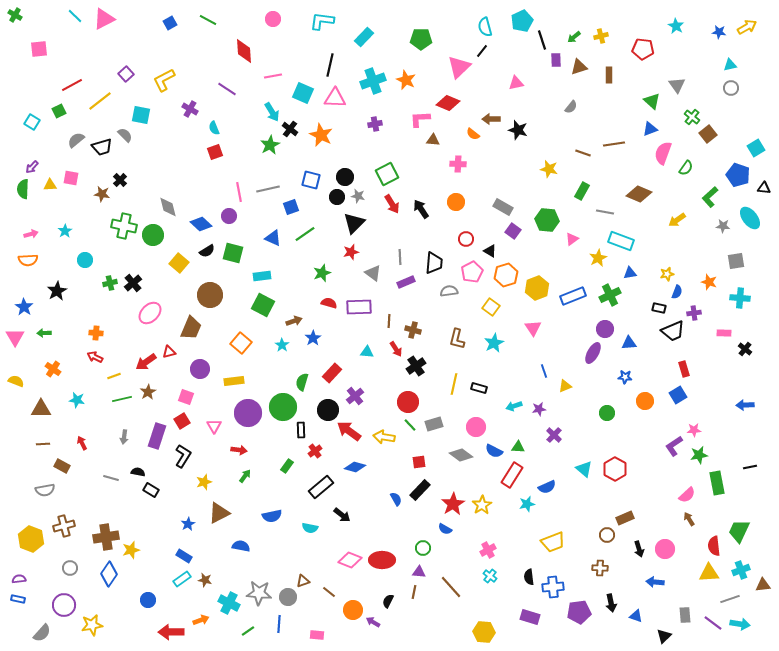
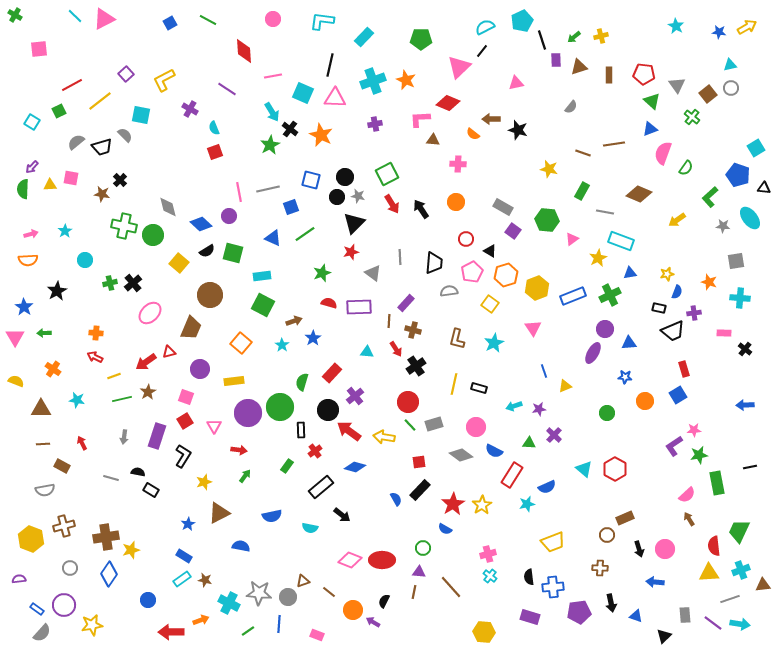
cyan semicircle at (485, 27): rotated 78 degrees clockwise
red pentagon at (643, 49): moved 1 px right, 25 px down
brown square at (708, 134): moved 40 px up
gray semicircle at (76, 140): moved 2 px down
purple rectangle at (406, 282): moved 21 px down; rotated 24 degrees counterclockwise
yellow square at (491, 307): moved 1 px left, 3 px up
green circle at (283, 407): moved 3 px left
red square at (182, 421): moved 3 px right
green triangle at (518, 447): moved 11 px right, 4 px up
pink cross at (488, 550): moved 4 px down; rotated 14 degrees clockwise
blue rectangle at (18, 599): moved 19 px right, 10 px down; rotated 24 degrees clockwise
black semicircle at (388, 601): moved 4 px left
pink rectangle at (317, 635): rotated 16 degrees clockwise
